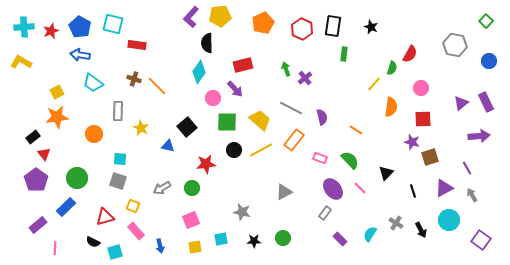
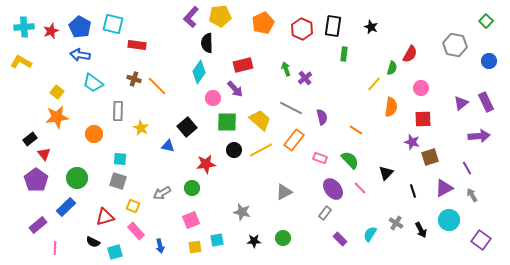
yellow square at (57, 92): rotated 24 degrees counterclockwise
black rectangle at (33, 137): moved 3 px left, 2 px down
gray arrow at (162, 188): moved 5 px down
cyan square at (221, 239): moved 4 px left, 1 px down
